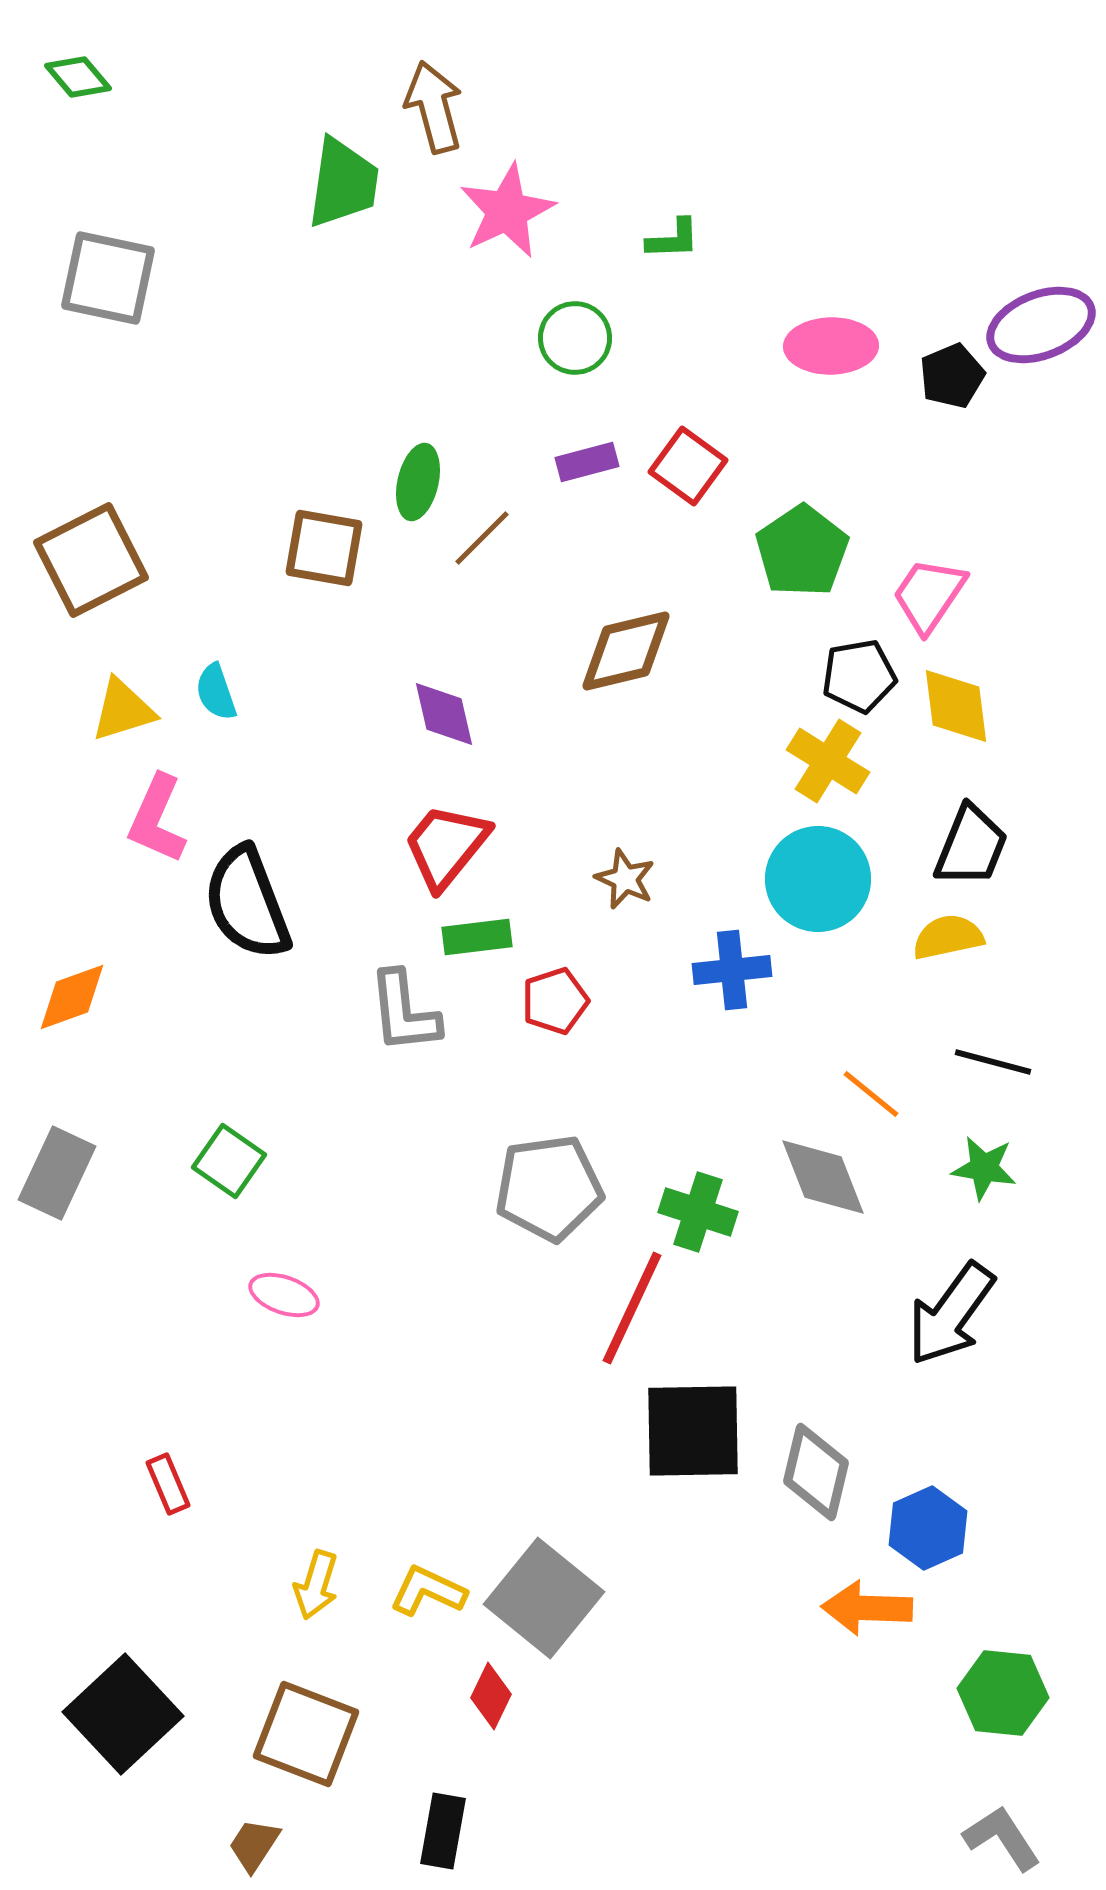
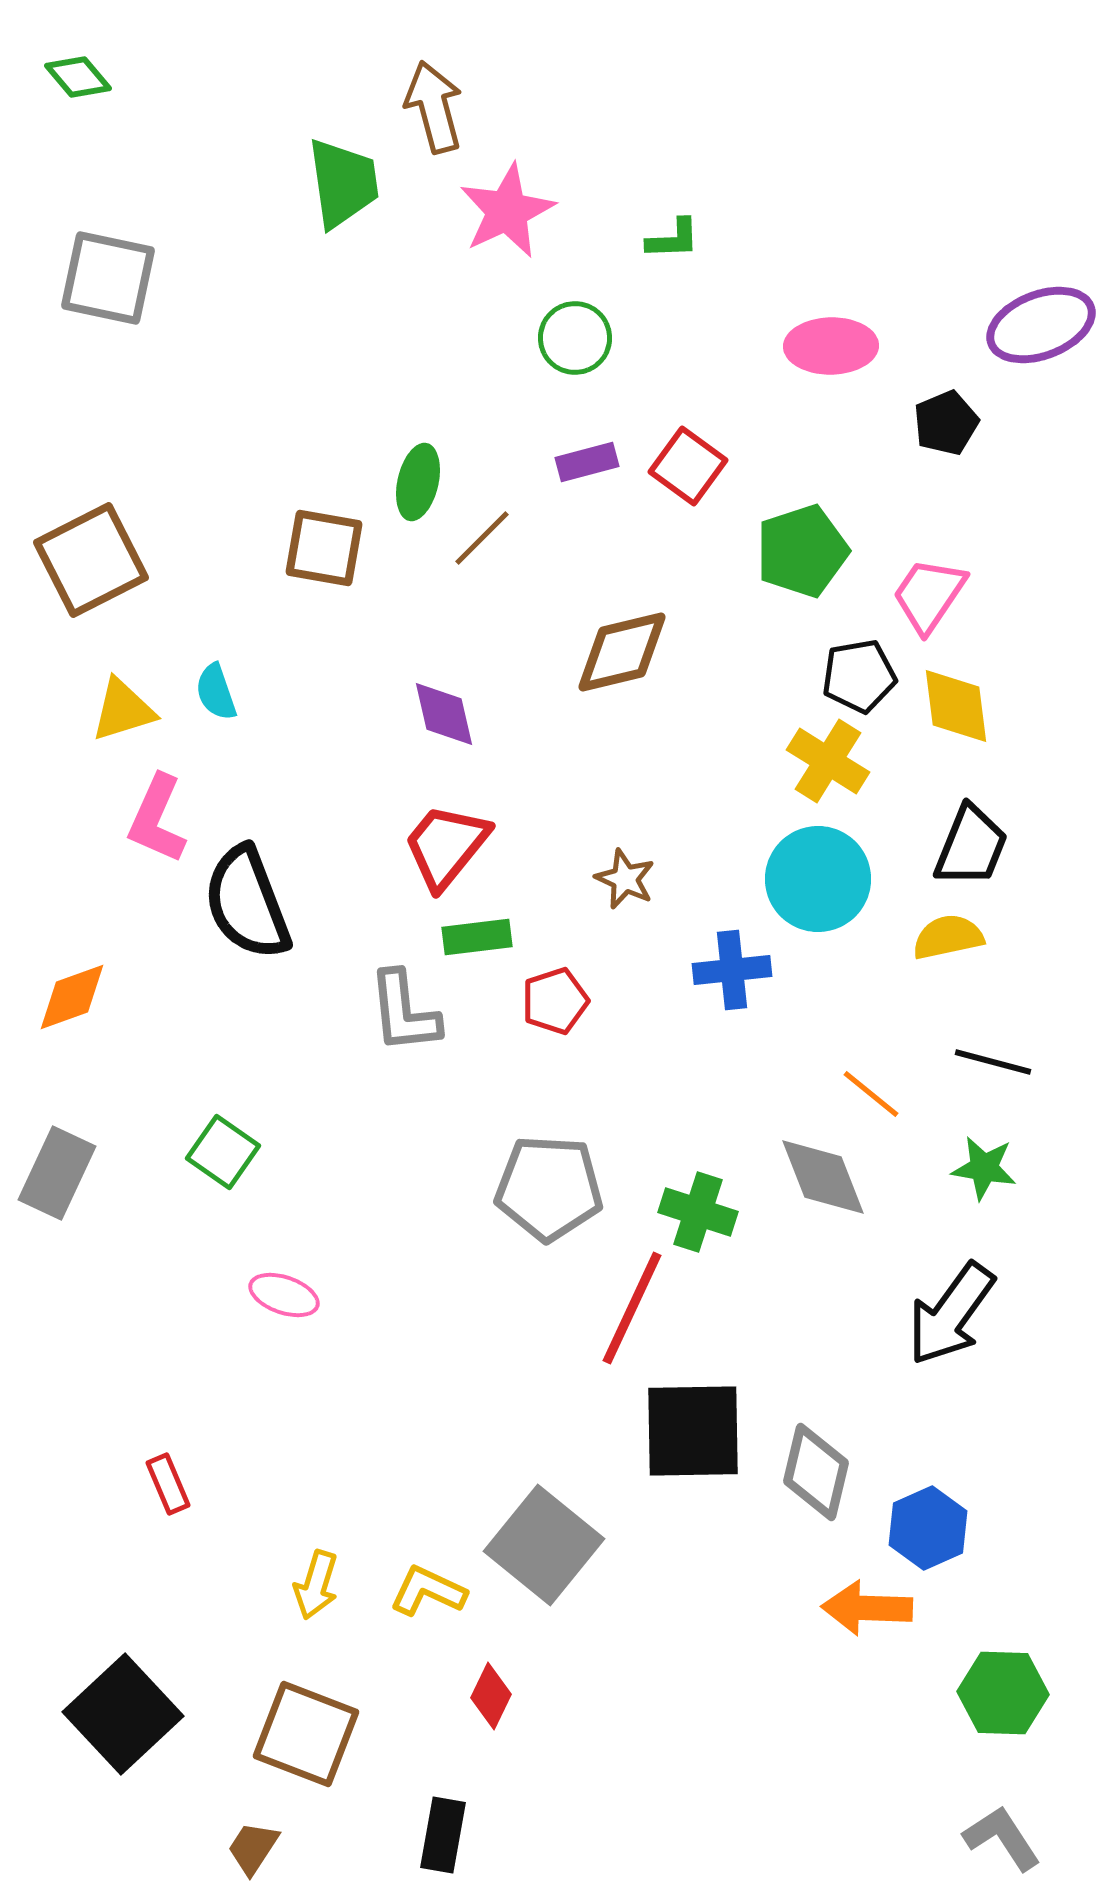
green trapezoid at (343, 183): rotated 16 degrees counterclockwise
black pentagon at (952, 376): moved 6 px left, 47 px down
green pentagon at (802, 551): rotated 16 degrees clockwise
brown diamond at (626, 651): moved 4 px left, 1 px down
green square at (229, 1161): moved 6 px left, 9 px up
gray pentagon at (549, 1188): rotated 11 degrees clockwise
gray square at (544, 1598): moved 53 px up
green hexagon at (1003, 1693): rotated 4 degrees counterclockwise
black rectangle at (443, 1831): moved 4 px down
brown trapezoid at (254, 1845): moved 1 px left, 3 px down
